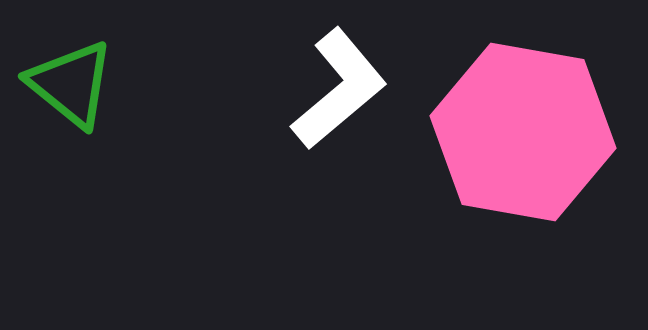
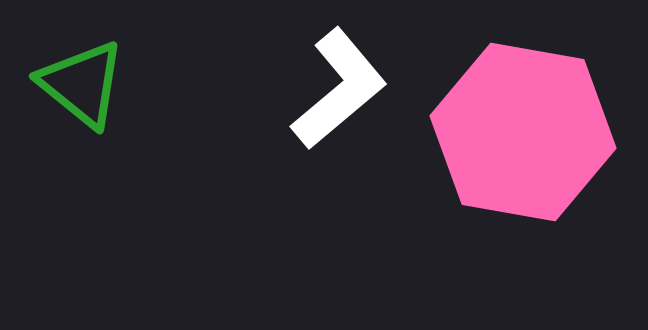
green triangle: moved 11 px right
